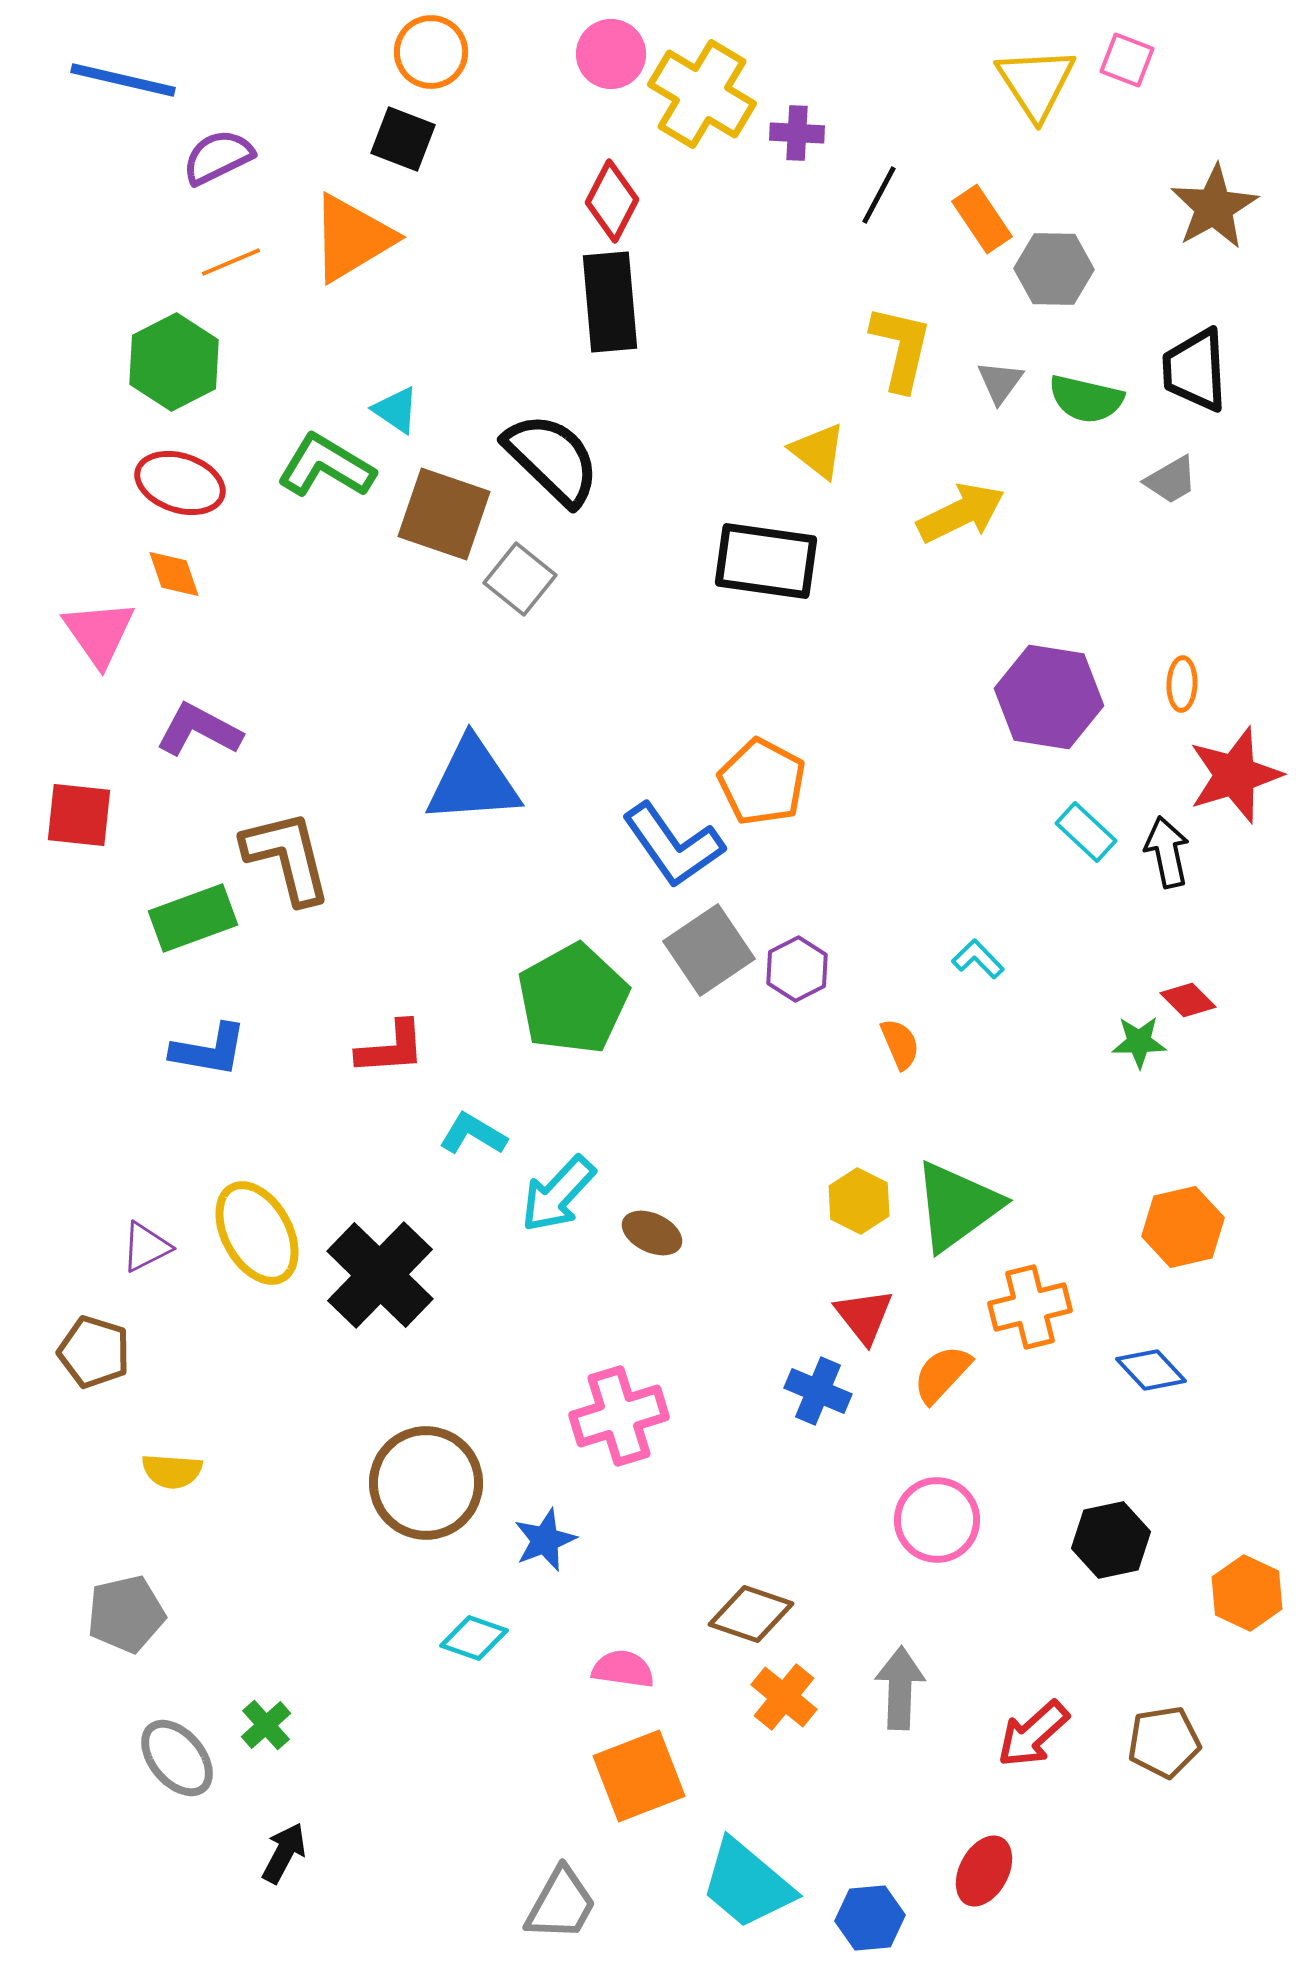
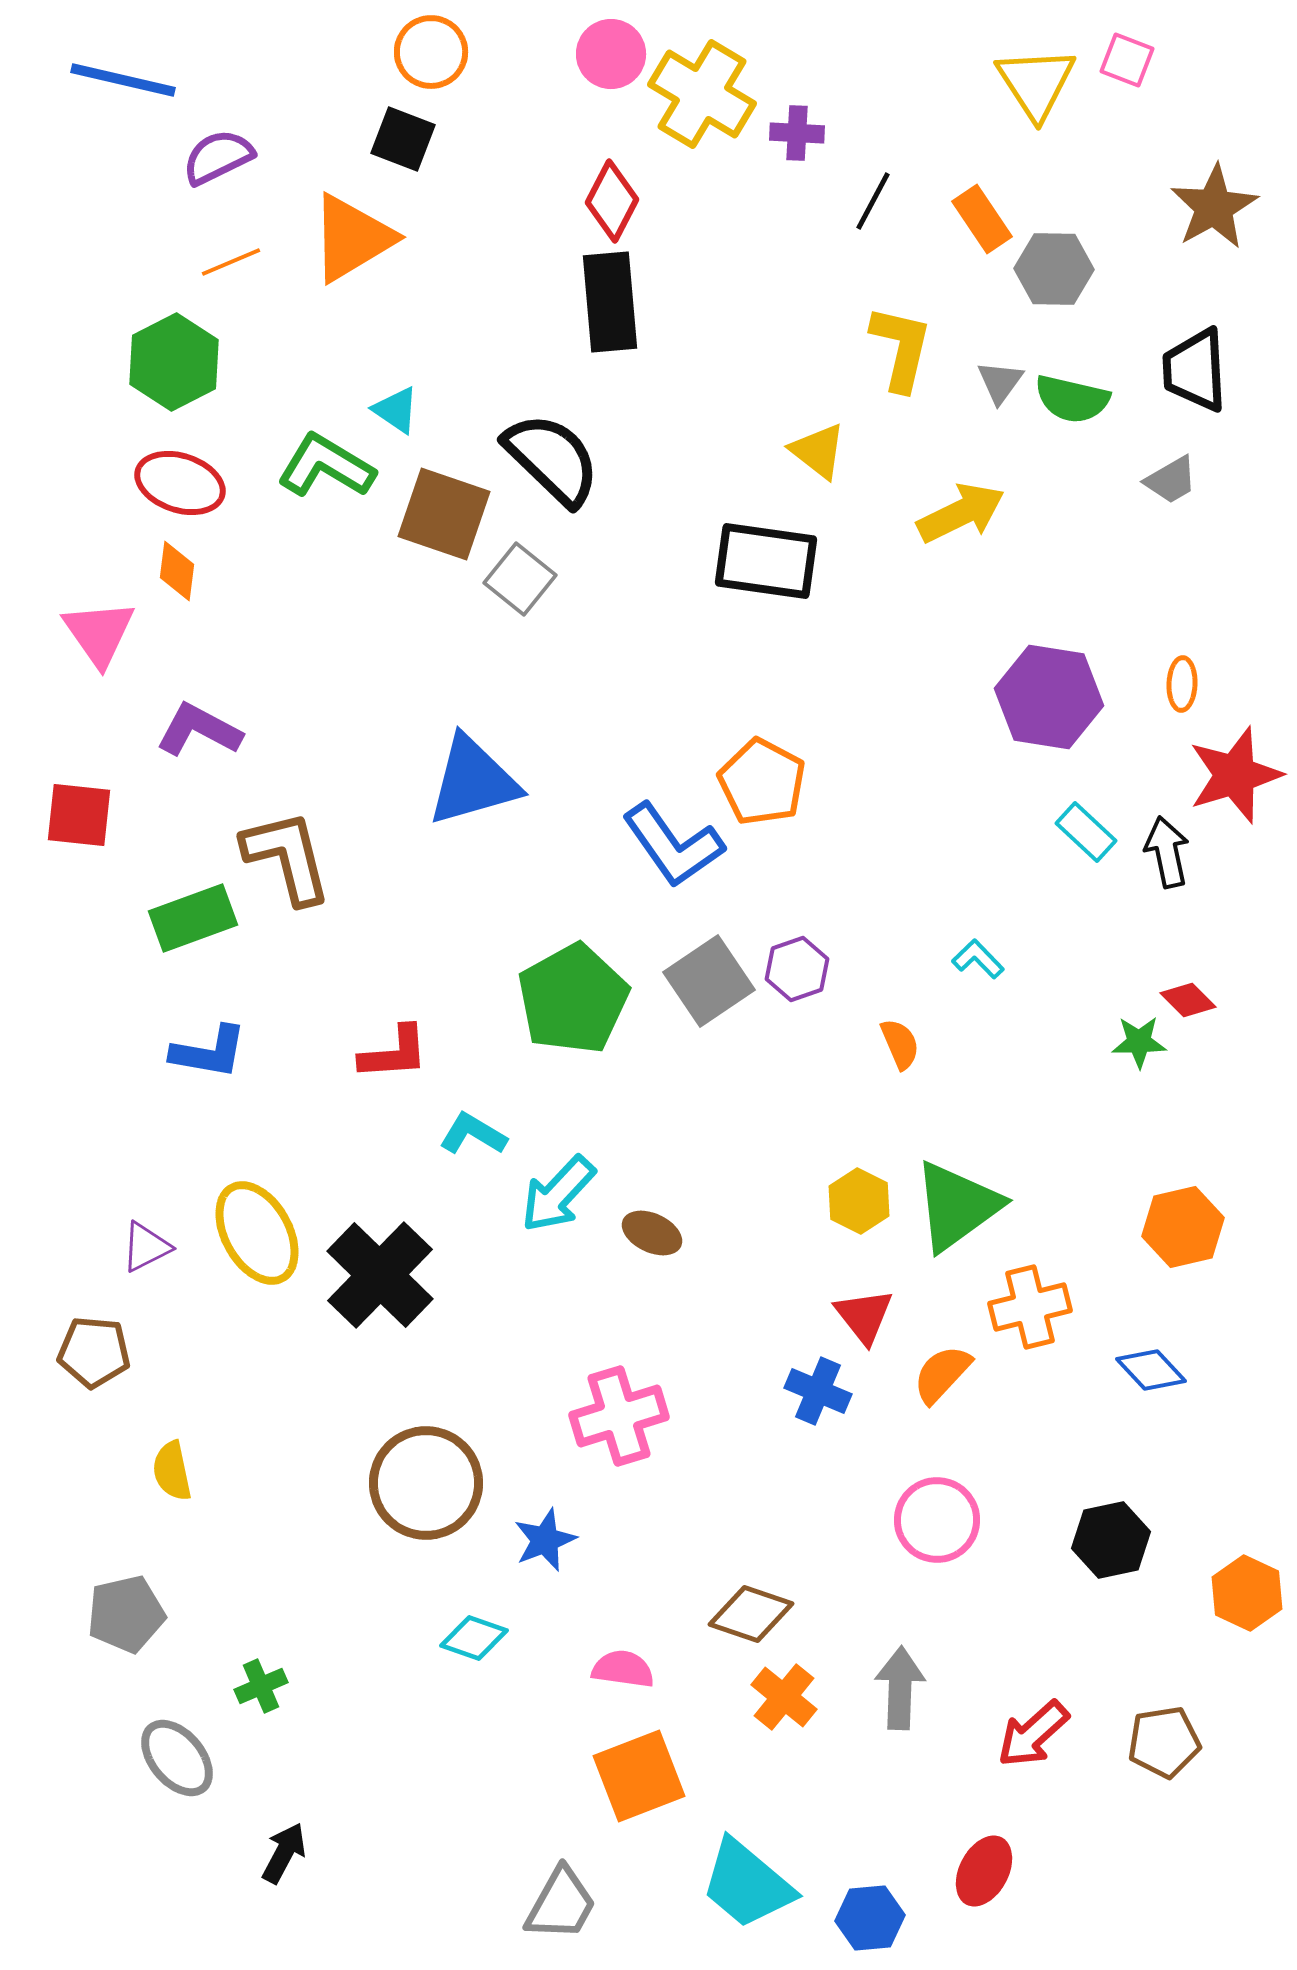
black line at (879, 195): moved 6 px left, 6 px down
green semicircle at (1086, 399): moved 14 px left
orange diamond at (174, 574): moved 3 px right, 3 px up; rotated 26 degrees clockwise
blue triangle at (473, 781): rotated 12 degrees counterclockwise
gray square at (709, 950): moved 31 px down
purple hexagon at (797, 969): rotated 8 degrees clockwise
red L-shape at (391, 1048): moved 3 px right, 5 px down
blue L-shape at (209, 1050): moved 2 px down
brown pentagon at (94, 1352): rotated 12 degrees counterclockwise
yellow semicircle at (172, 1471): rotated 74 degrees clockwise
green cross at (266, 1725): moved 5 px left, 39 px up; rotated 18 degrees clockwise
